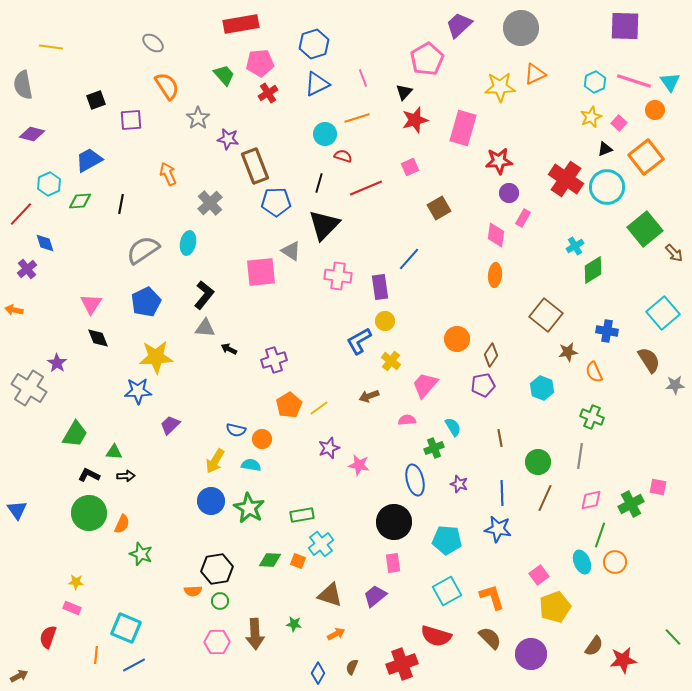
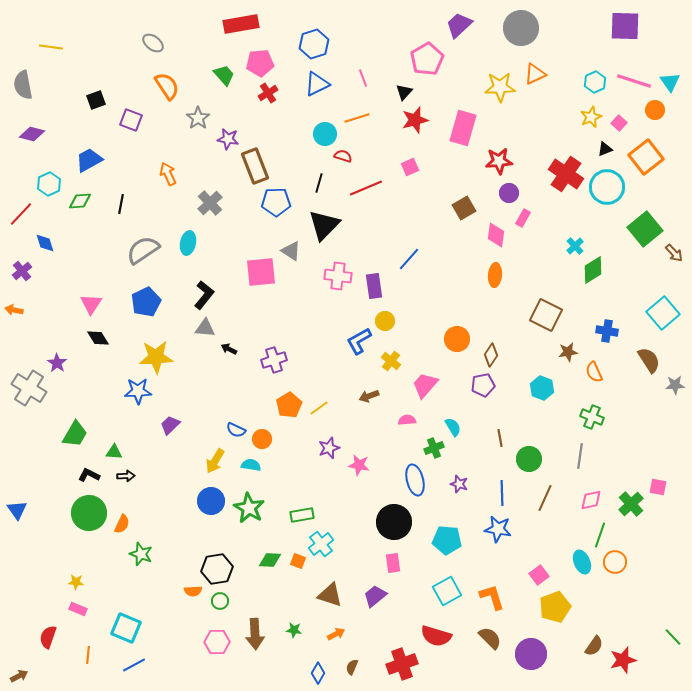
purple square at (131, 120): rotated 25 degrees clockwise
red cross at (566, 179): moved 5 px up
brown square at (439, 208): moved 25 px right
cyan cross at (575, 246): rotated 12 degrees counterclockwise
purple cross at (27, 269): moved 5 px left, 2 px down
purple rectangle at (380, 287): moved 6 px left, 1 px up
brown square at (546, 315): rotated 12 degrees counterclockwise
black diamond at (98, 338): rotated 10 degrees counterclockwise
blue semicircle at (236, 430): rotated 12 degrees clockwise
green circle at (538, 462): moved 9 px left, 3 px up
green cross at (631, 504): rotated 15 degrees counterclockwise
pink rectangle at (72, 608): moved 6 px right, 1 px down
green star at (294, 624): moved 6 px down
orange line at (96, 655): moved 8 px left
red star at (623, 660): rotated 8 degrees counterclockwise
